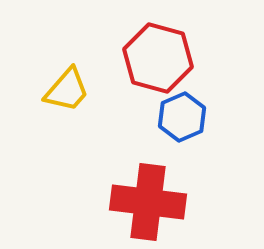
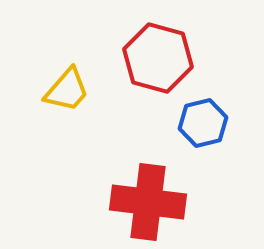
blue hexagon: moved 21 px right, 6 px down; rotated 9 degrees clockwise
